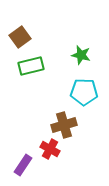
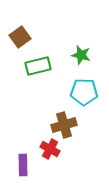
green rectangle: moved 7 px right
purple rectangle: rotated 35 degrees counterclockwise
